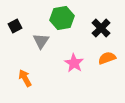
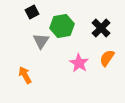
green hexagon: moved 8 px down
black square: moved 17 px right, 14 px up
orange semicircle: rotated 36 degrees counterclockwise
pink star: moved 5 px right
orange arrow: moved 3 px up
